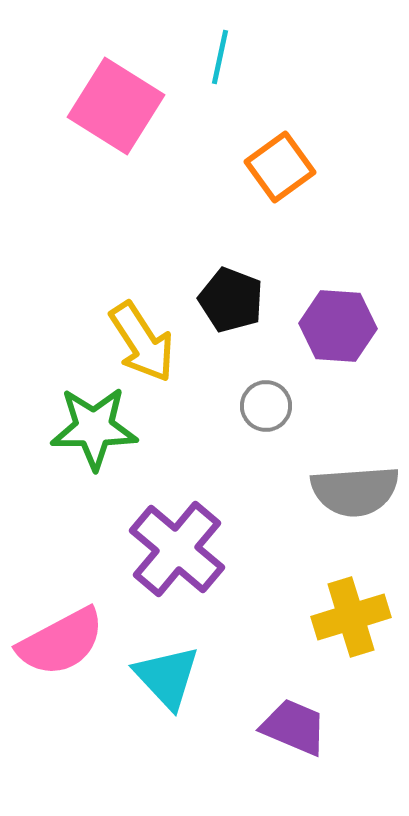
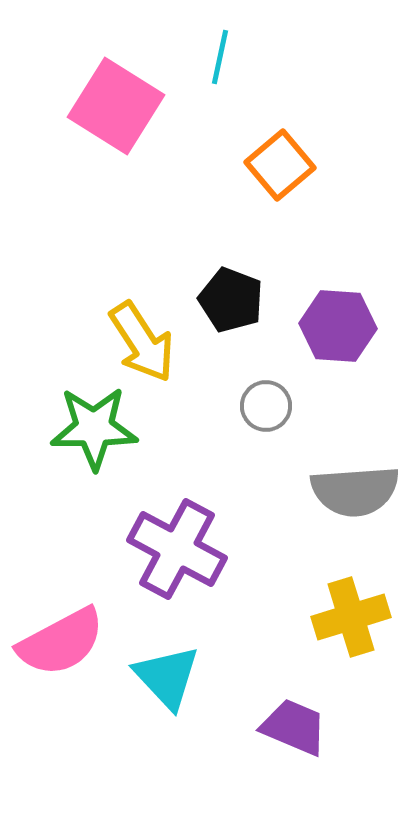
orange square: moved 2 px up; rotated 4 degrees counterclockwise
purple cross: rotated 12 degrees counterclockwise
